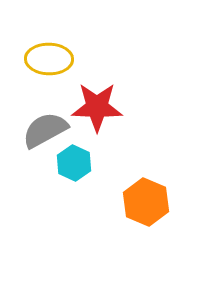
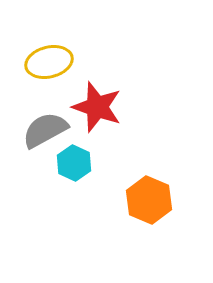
yellow ellipse: moved 3 px down; rotated 15 degrees counterclockwise
red star: rotated 18 degrees clockwise
orange hexagon: moved 3 px right, 2 px up
